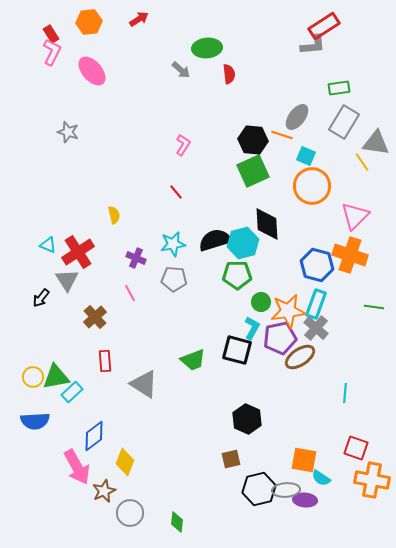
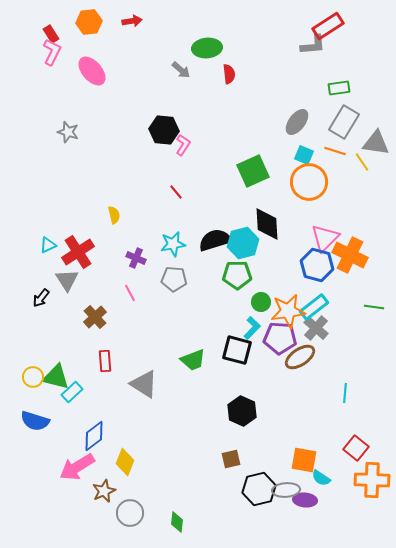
red arrow at (139, 19): moved 7 px left, 2 px down; rotated 24 degrees clockwise
red rectangle at (324, 26): moved 4 px right
gray ellipse at (297, 117): moved 5 px down
orange line at (282, 135): moved 53 px right, 16 px down
black hexagon at (253, 140): moved 89 px left, 10 px up
cyan square at (306, 156): moved 2 px left, 1 px up
orange circle at (312, 186): moved 3 px left, 4 px up
pink triangle at (355, 216): moved 30 px left, 22 px down
cyan triangle at (48, 245): rotated 48 degrees counterclockwise
orange cross at (350, 255): rotated 8 degrees clockwise
cyan rectangle at (316, 304): moved 2 px left, 3 px down; rotated 32 degrees clockwise
cyan L-shape at (252, 328): rotated 15 degrees clockwise
purple pentagon at (280, 338): rotated 16 degrees clockwise
green triangle at (56, 377): rotated 24 degrees clockwise
black hexagon at (247, 419): moved 5 px left, 8 px up
blue semicircle at (35, 421): rotated 20 degrees clockwise
red square at (356, 448): rotated 20 degrees clockwise
pink arrow at (77, 467): rotated 87 degrees clockwise
orange cross at (372, 480): rotated 8 degrees counterclockwise
